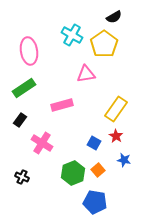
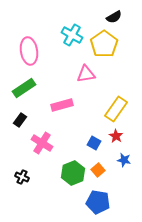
blue pentagon: moved 3 px right
